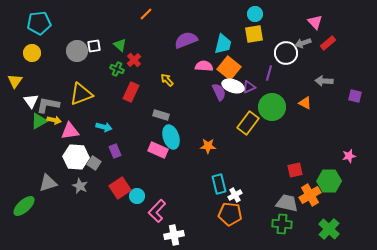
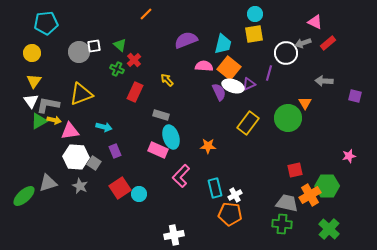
pink triangle at (315, 22): rotated 21 degrees counterclockwise
cyan pentagon at (39, 23): moved 7 px right
gray circle at (77, 51): moved 2 px right, 1 px down
yellow triangle at (15, 81): moved 19 px right
purple triangle at (249, 87): moved 3 px up
red rectangle at (131, 92): moved 4 px right
orange triangle at (305, 103): rotated 32 degrees clockwise
green circle at (272, 107): moved 16 px right, 11 px down
green hexagon at (329, 181): moved 2 px left, 5 px down
cyan rectangle at (219, 184): moved 4 px left, 4 px down
cyan circle at (137, 196): moved 2 px right, 2 px up
green ellipse at (24, 206): moved 10 px up
pink L-shape at (157, 211): moved 24 px right, 35 px up
